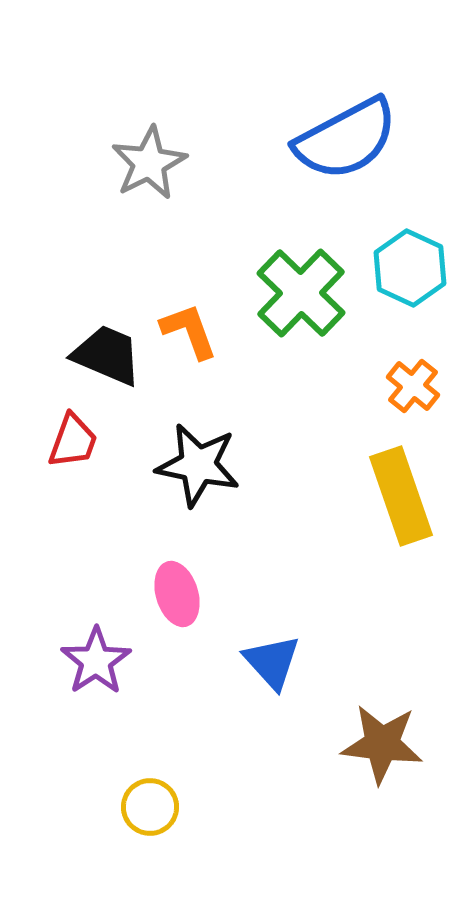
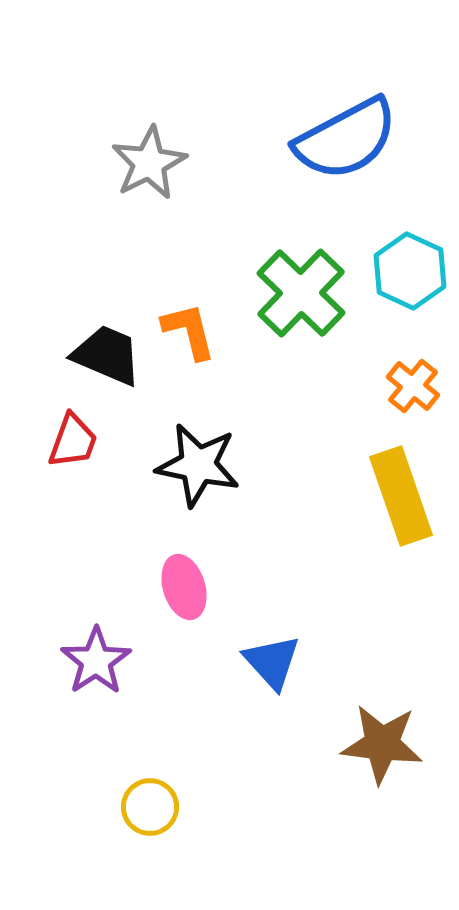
cyan hexagon: moved 3 px down
orange L-shape: rotated 6 degrees clockwise
pink ellipse: moved 7 px right, 7 px up
